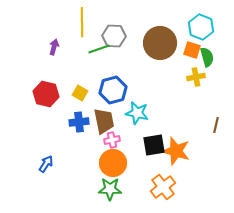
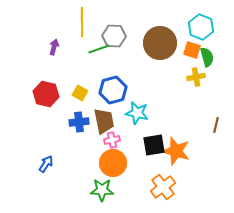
green star: moved 8 px left, 1 px down
